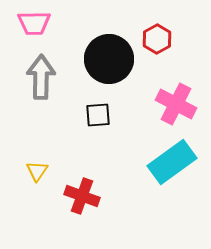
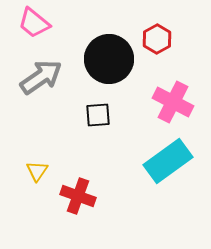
pink trapezoid: rotated 40 degrees clockwise
gray arrow: rotated 54 degrees clockwise
pink cross: moved 3 px left, 2 px up
cyan rectangle: moved 4 px left, 1 px up
red cross: moved 4 px left
